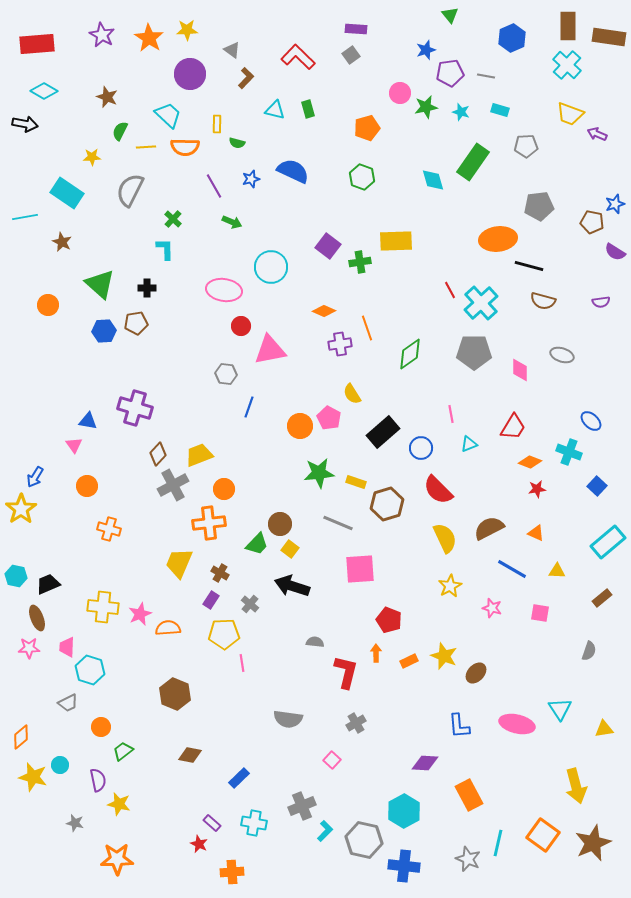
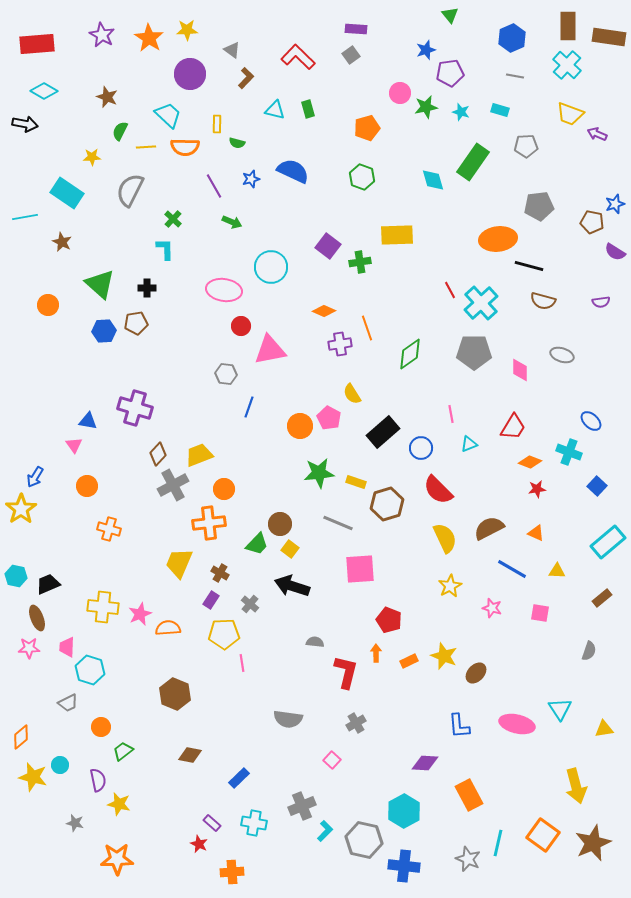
gray line at (486, 76): moved 29 px right
yellow rectangle at (396, 241): moved 1 px right, 6 px up
